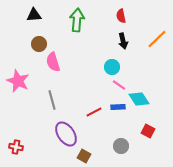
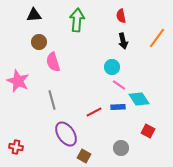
orange line: moved 1 px up; rotated 10 degrees counterclockwise
brown circle: moved 2 px up
gray circle: moved 2 px down
